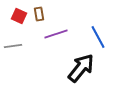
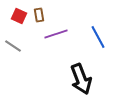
brown rectangle: moved 1 px down
gray line: rotated 42 degrees clockwise
black arrow: moved 11 px down; rotated 120 degrees clockwise
